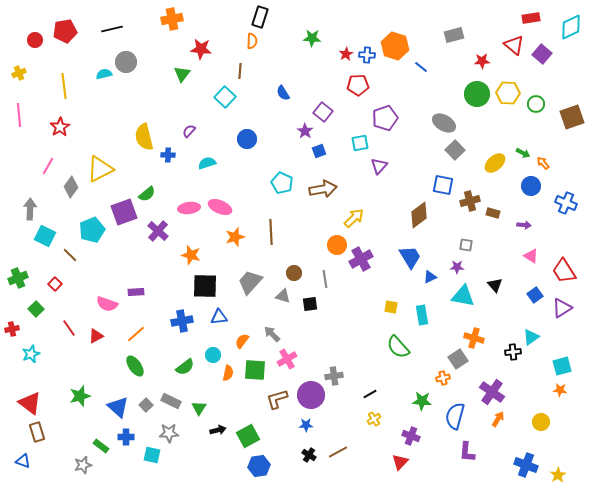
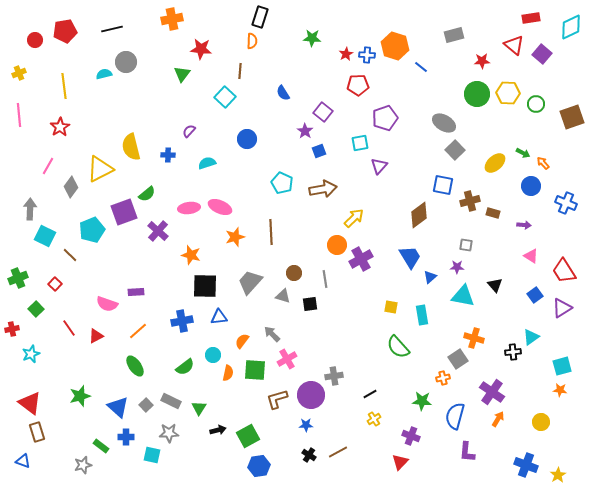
yellow semicircle at (144, 137): moved 13 px left, 10 px down
blue triangle at (430, 277): rotated 16 degrees counterclockwise
orange line at (136, 334): moved 2 px right, 3 px up
